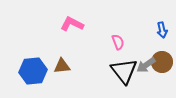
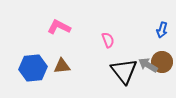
pink L-shape: moved 13 px left, 3 px down
blue arrow: rotated 28 degrees clockwise
pink semicircle: moved 10 px left, 2 px up
gray arrow: moved 2 px right; rotated 66 degrees clockwise
blue hexagon: moved 3 px up
